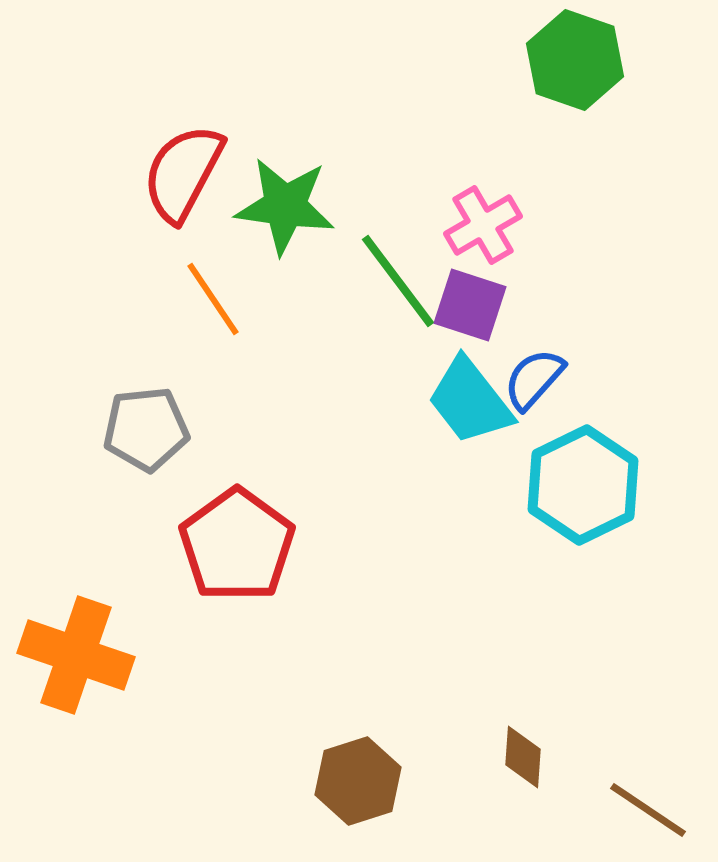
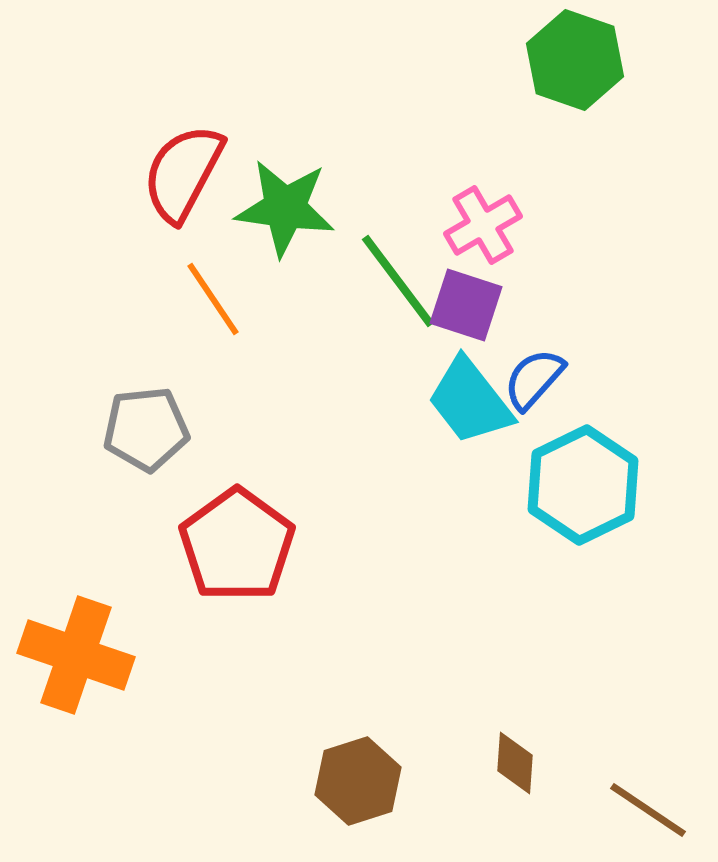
green star: moved 2 px down
purple square: moved 4 px left
brown diamond: moved 8 px left, 6 px down
